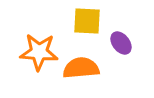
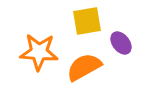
yellow square: rotated 12 degrees counterclockwise
orange semicircle: moved 3 px right, 1 px up; rotated 24 degrees counterclockwise
